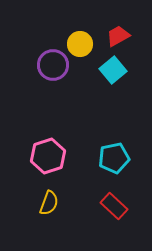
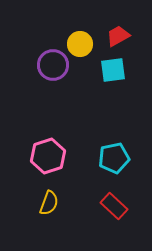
cyan square: rotated 32 degrees clockwise
